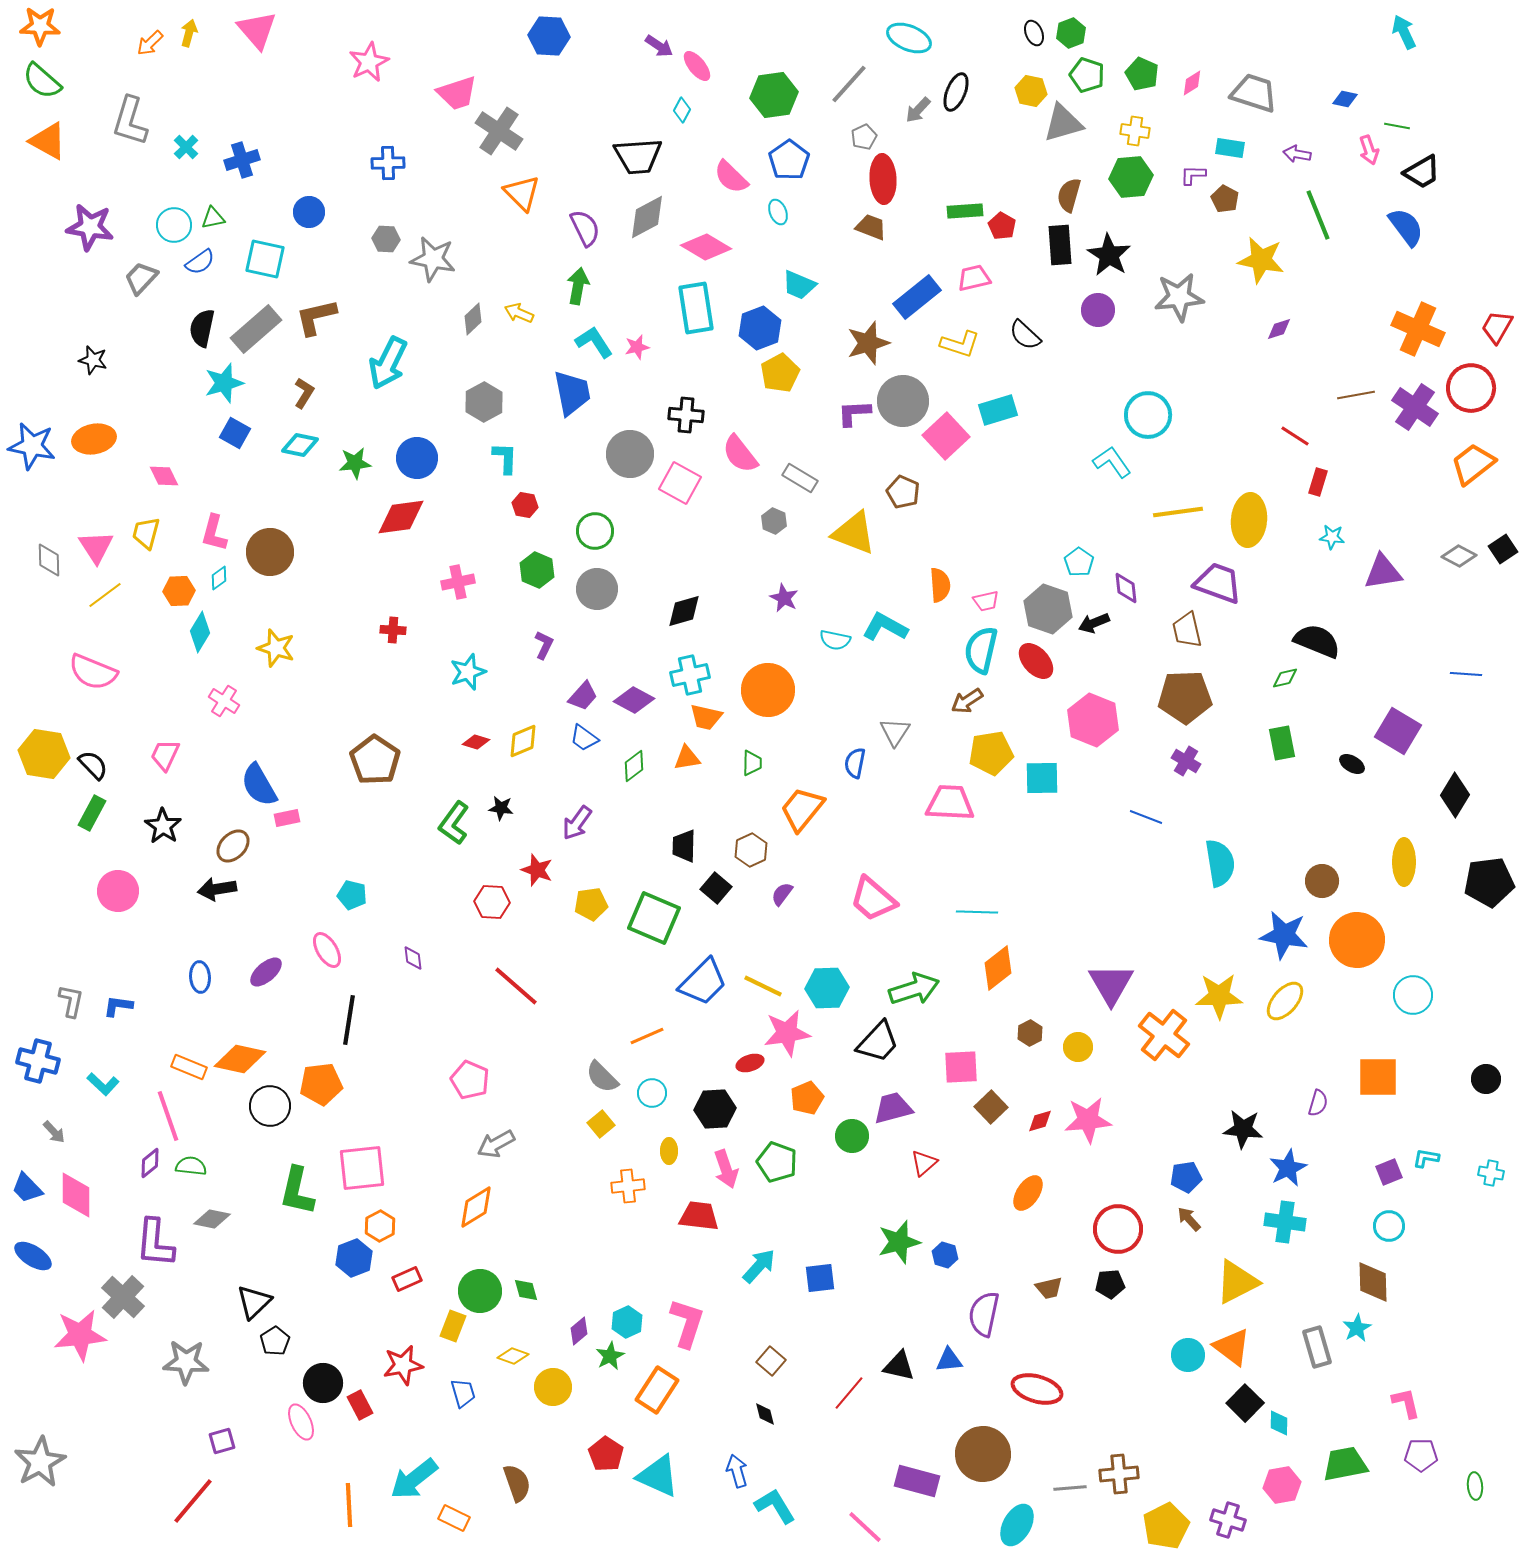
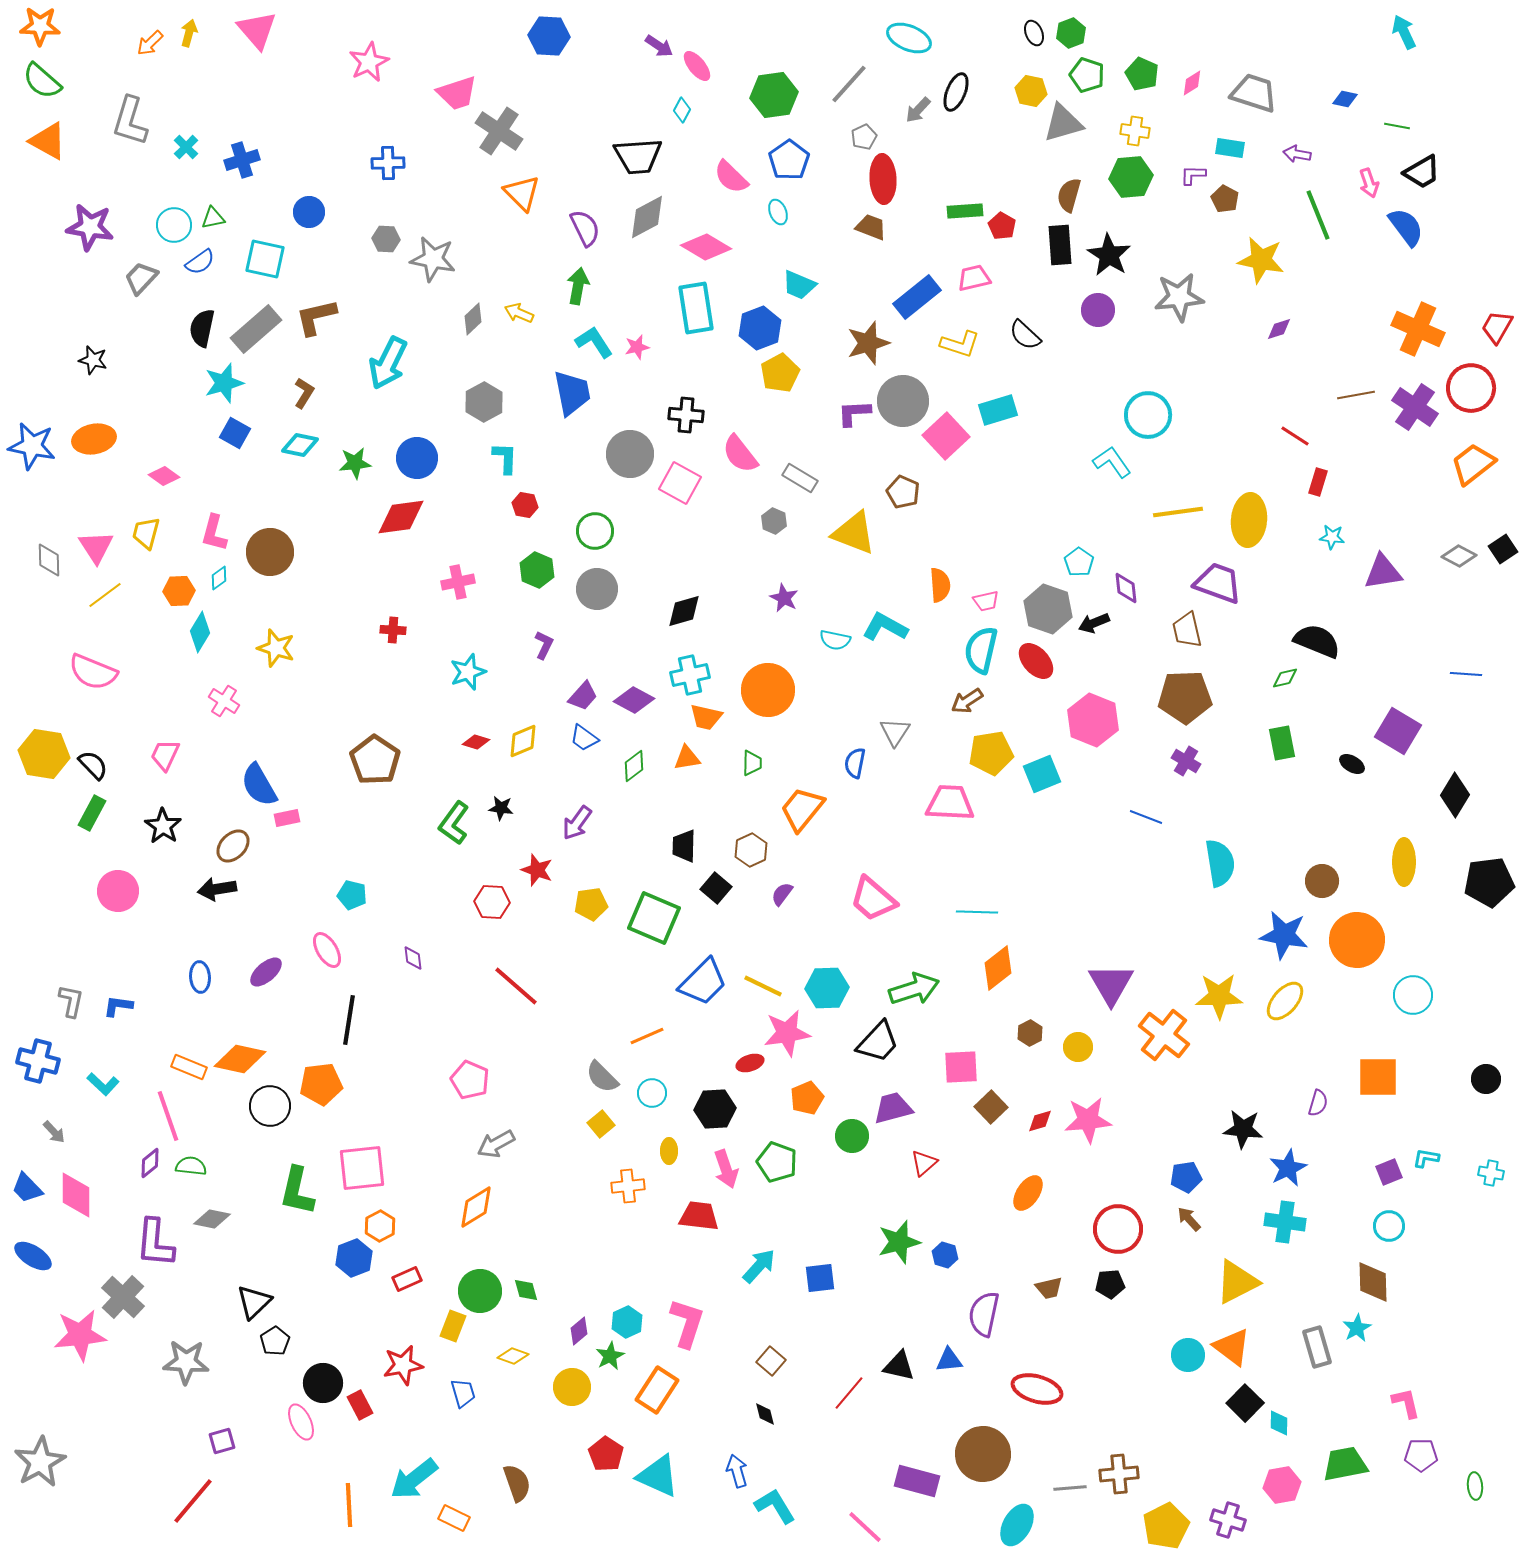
pink arrow at (1369, 150): moved 33 px down
pink diamond at (164, 476): rotated 28 degrees counterclockwise
cyan square at (1042, 778): moved 4 px up; rotated 21 degrees counterclockwise
yellow circle at (553, 1387): moved 19 px right
